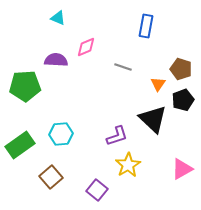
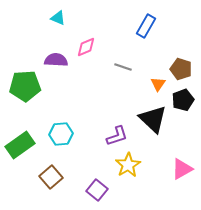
blue rectangle: rotated 20 degrees clockwise
